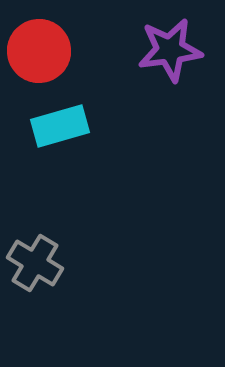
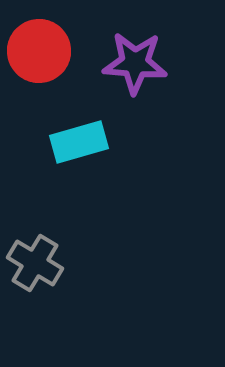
purple star: moved 35 px left, 13 px down; rotated 12 degrees clockwise
cyan rectangle: moved 19 px right, 16 px down
